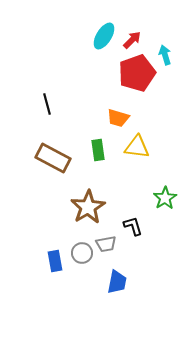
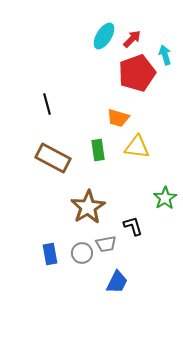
red arrow: moved 1 px up
blue rectangle: moved 5 px left, 7 px up
blue trapezoid: rotated 15 degrees clockwise
